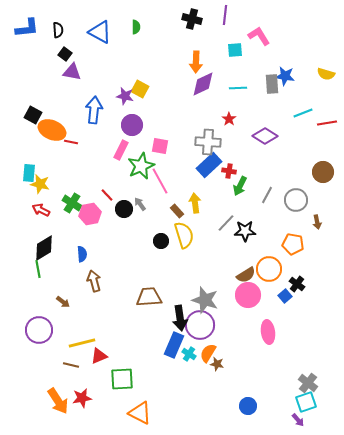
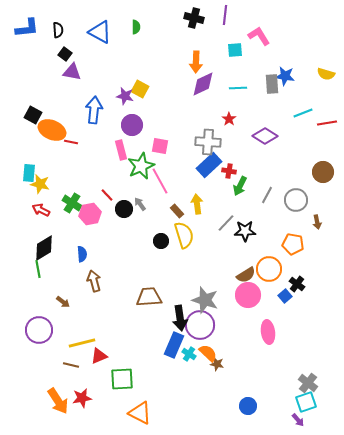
black cross at (192, 19): moved 2 px right, 1 px up
pink rectangle at (121, 150): rotated 42 degrees counterclockwise
yellow arrow at (195, 203): moved 2 px right, 1 px down
orange semicircle at (208, 353): rotated 102 degrees clockwise
